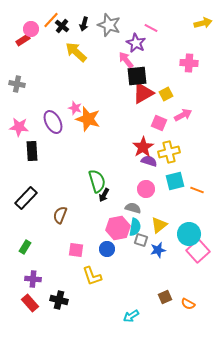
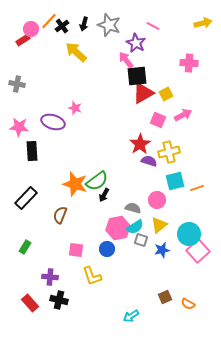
orange line at (51, 20): moved 2 px left, 1 px down
black cross at (62, 26): rotated 16 degrees clockwise
pink line at (151, 28): moved 2 px right, 2 px up
orange star at (88, 119): moved 13 px left, 65 px down
purple ellipse at (53, 122): rotated 45 degrees counterclockwise
pink square at (159, 123): moved 1 px left, 3 px up
red star at (143, 147): moved 3 px left, 3 px up
green semicircle at (97, 181): rotated 70 degrees clockwise
pink circle at (146, 189): moved 11 px right, 11 px down
orange line at (197, 190): moved 2 px up; rotated 40 degrees counterclockwise
cyan semicircle at (135, 227): rotated 48 degrees clockwise
blue star at (158, 250): moved 4 px right
purple cross at (33, 279): moved 17 px right, 2 px up
